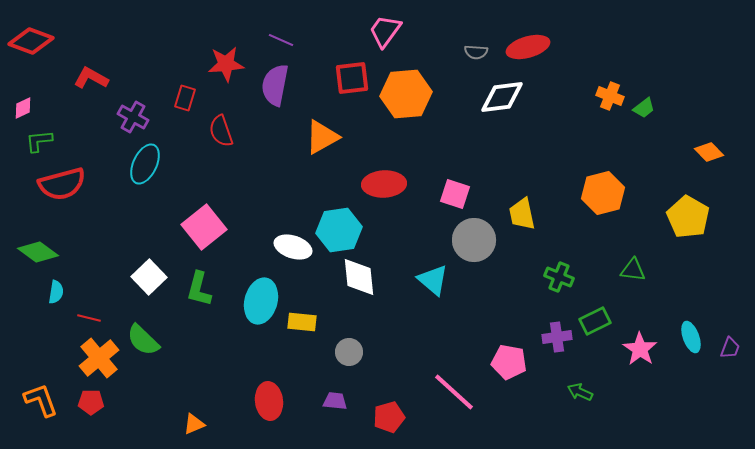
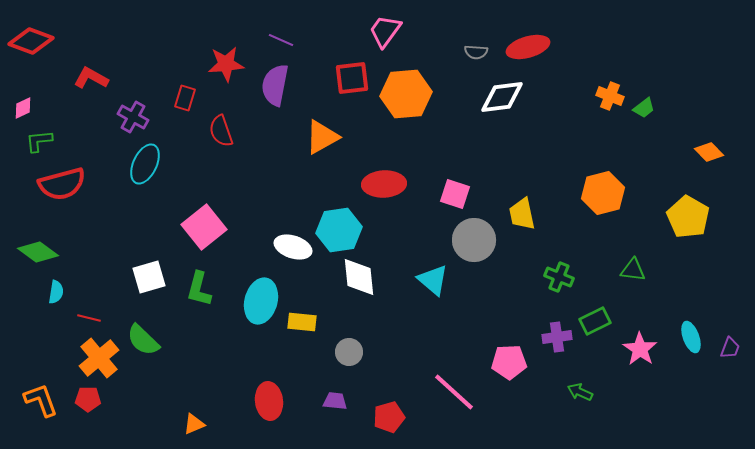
white square at (149, 277): rotated 28 degrees clockwise
pink pentagon at (509, 362): rotated 12 degrees counterclockwise
red pentagon at (91, 402): moved 3 px left, 3 px up
